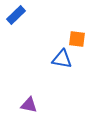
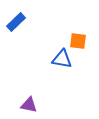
blue rectangle: moved 7 px down
orange square: moved 1 px right, 2 px down
